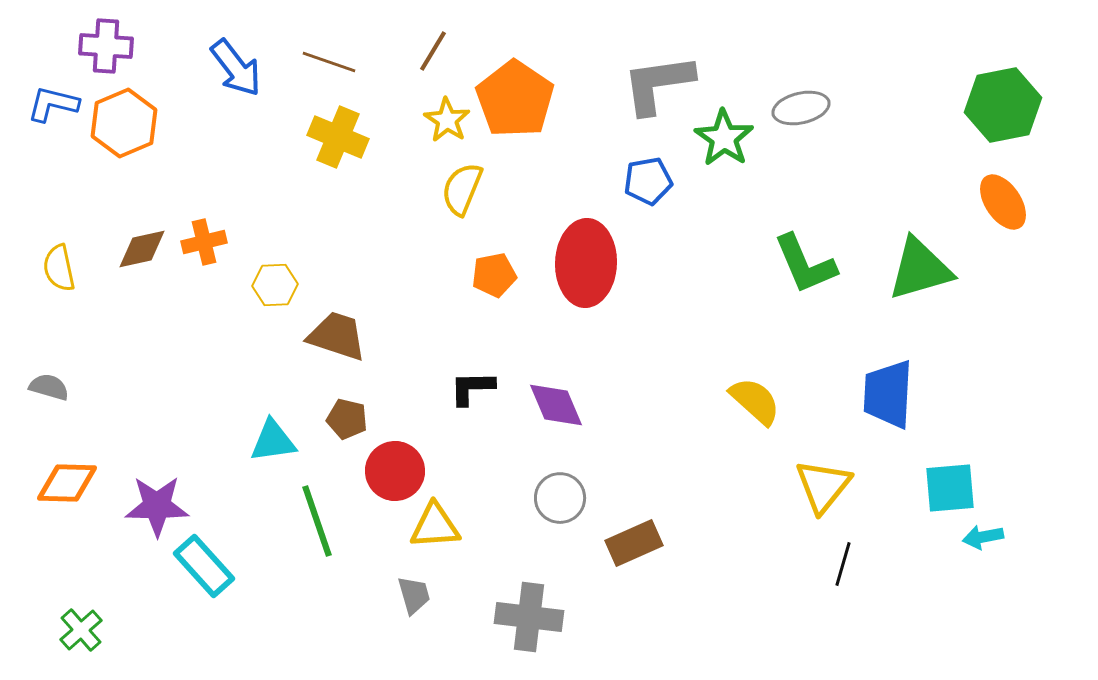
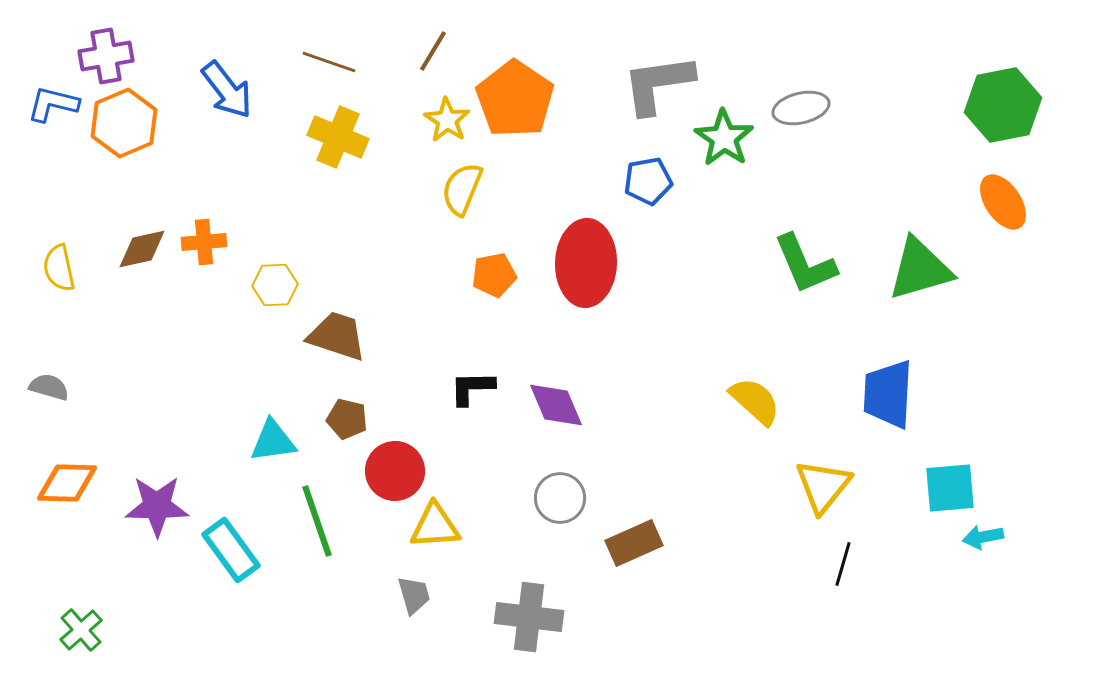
purple cross at (106, 46): moved 10 px down; rotated 14 degrees counterclockwise
blue arrow at (236, 68): moved 9 px left, 22 px down
orange cross at (204, 242): rotated 9 degrees clockwise
cyan rectangle at (204, 566): moved 27 px right, 16 px up; rotated 6 degrees clockwise
